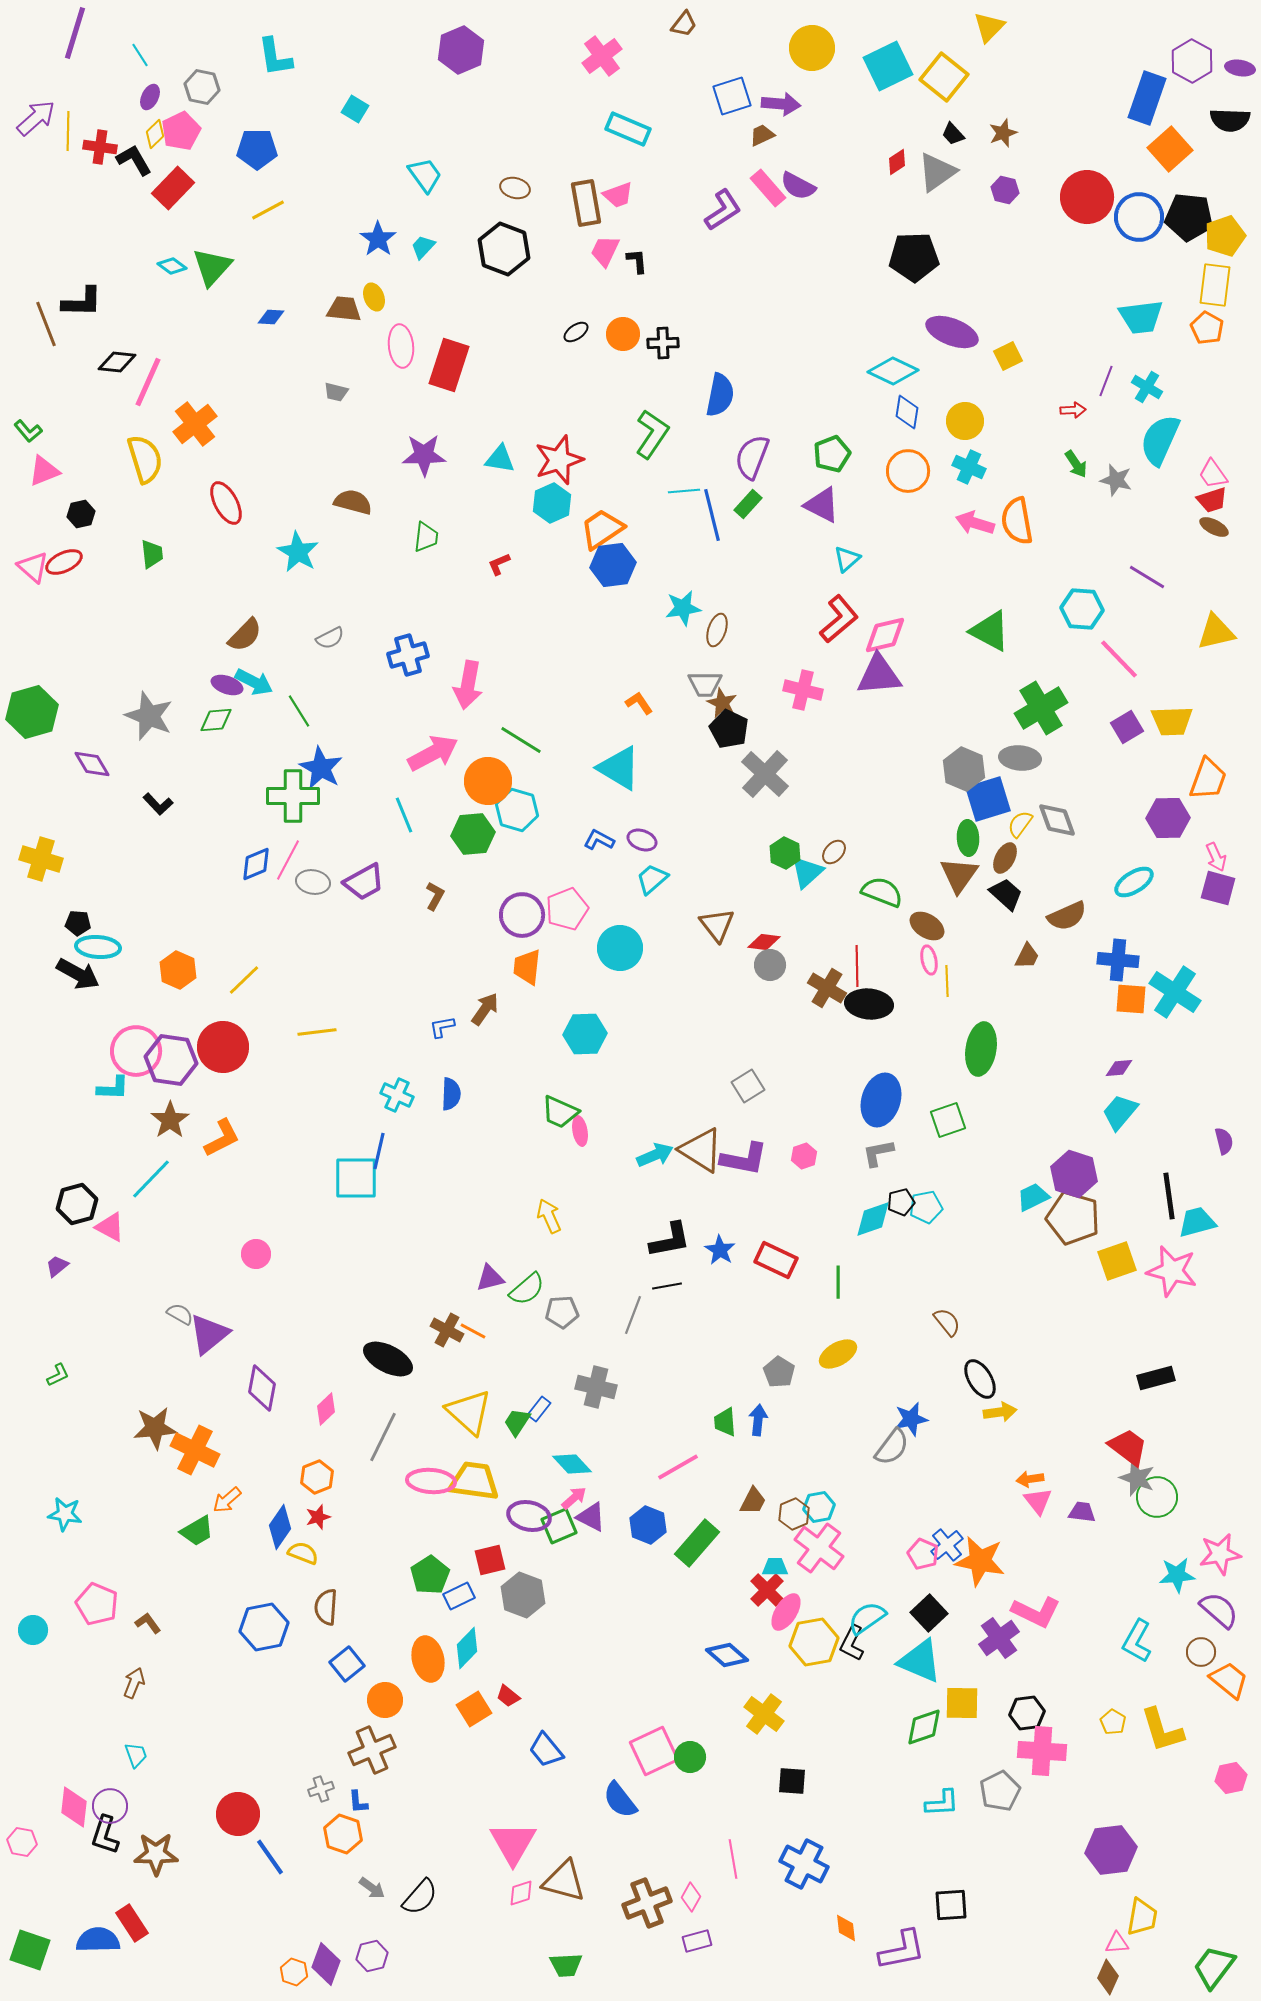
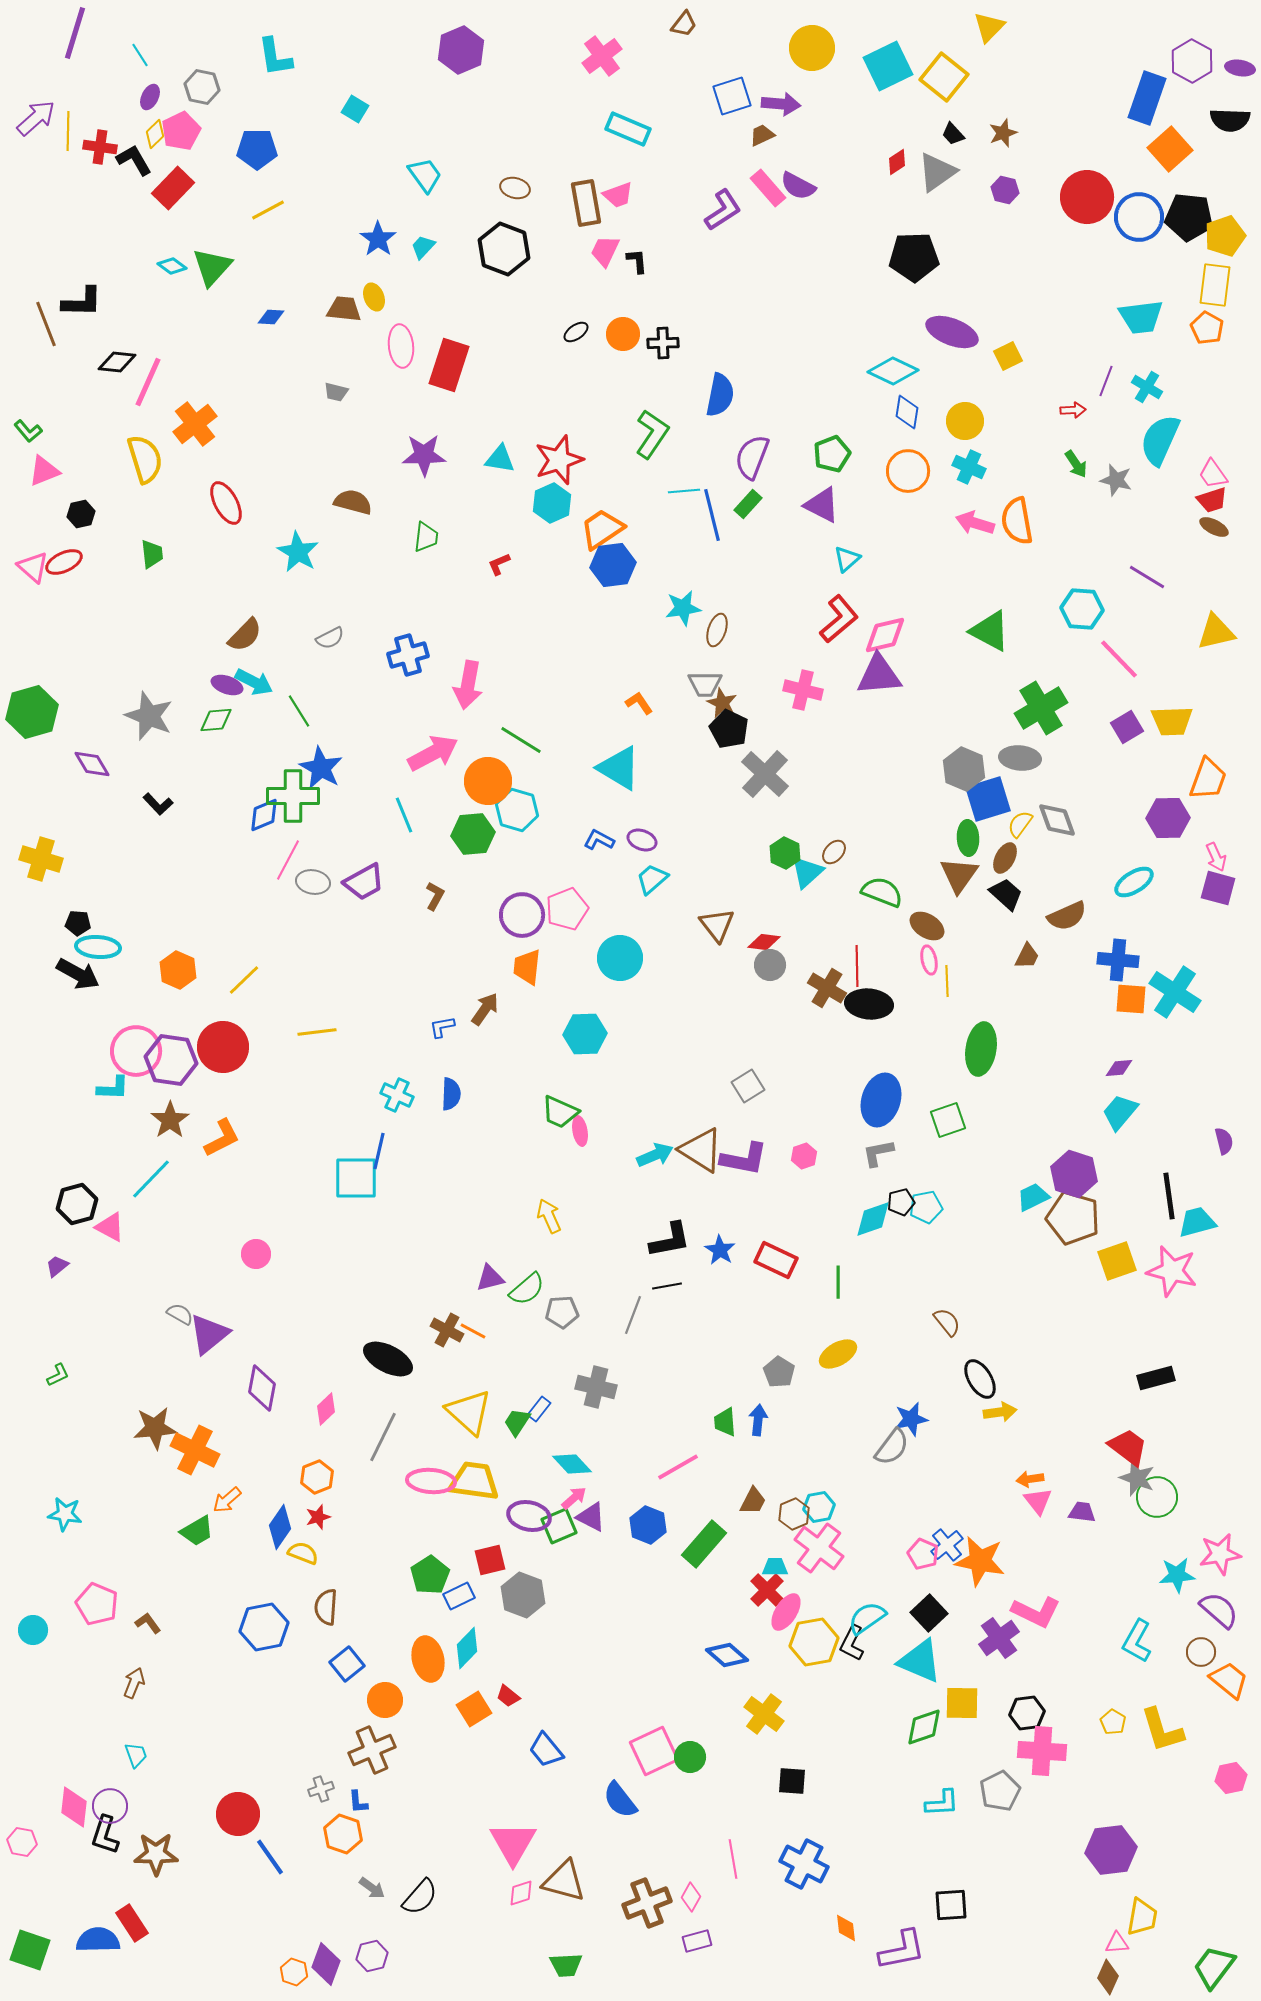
blue diamond at (256, 864): moved 8 px right, 49 px up
cyan circle at (620, 948): moved 10 px down
green rectangle at (697, 1543): moved 7 px right, 1 px down
